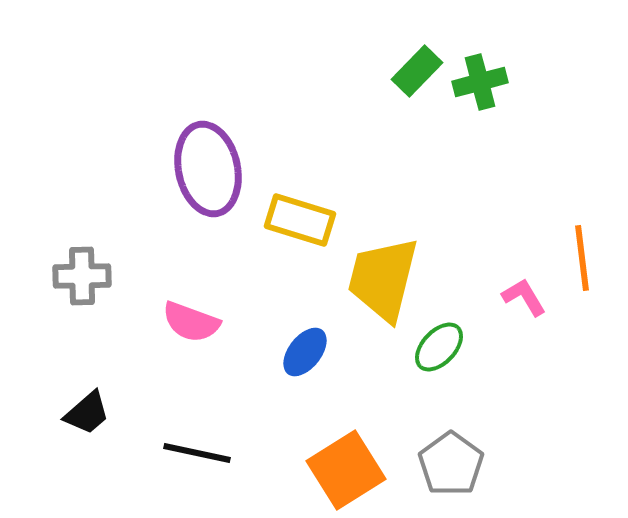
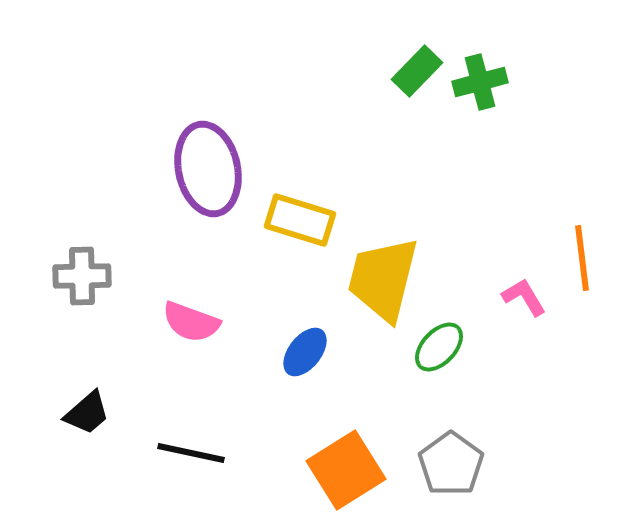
black line: moved 6 px left
